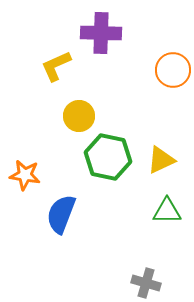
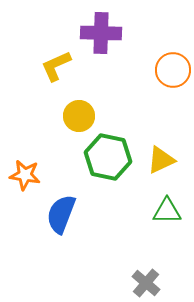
gray cross: rotated 24 degrees clockwise
